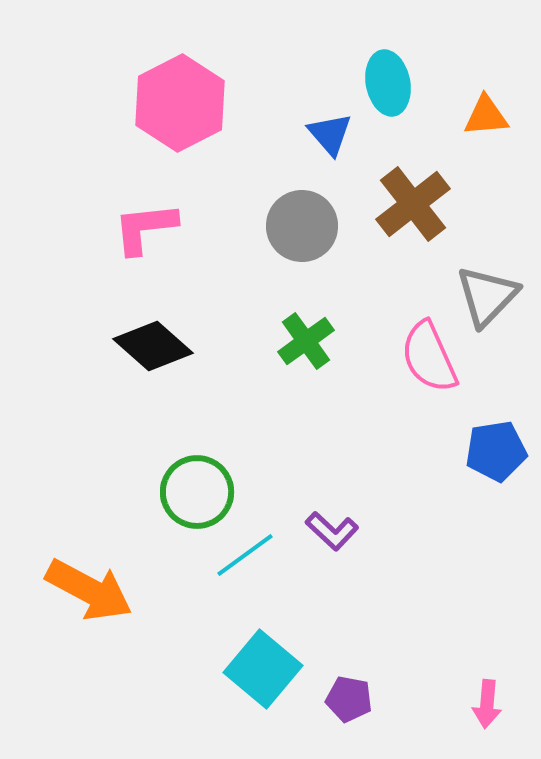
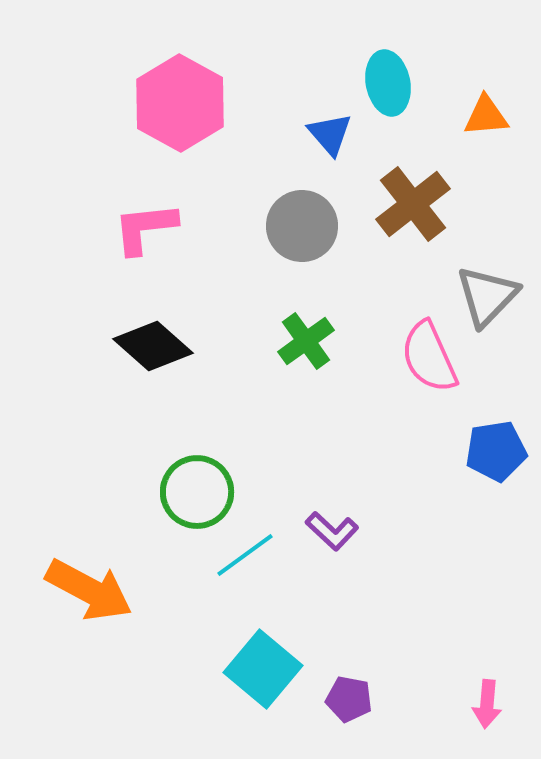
pink hexagon: rotated 4 degrees counterclockwise
